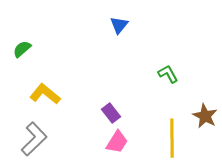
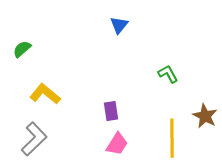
purple rectangle: moved 2 px up; rotated 30 degrees clockwise
pink trapezoid: moved 2 px down
